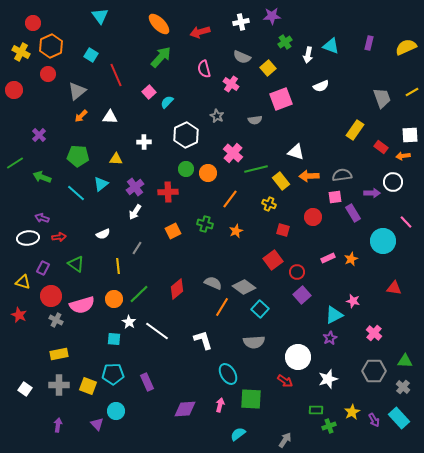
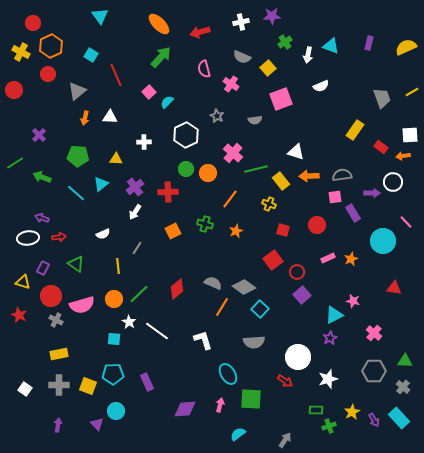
orange arrow at (81, 116): moved 4 px right, 2 px down; rotated 32 degrees counterclockwise
red circle at (313, 217): moved 4 px right, 8 px down
